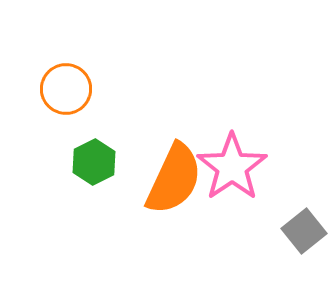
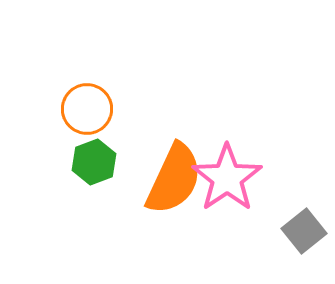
orange circle: moved 21 px right, 20 px down
green hexagon: rotated 6 degrees clockwise
pink star: moved 5 px left, 11 px down
